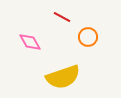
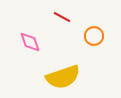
orange circle: moved 6 px right, 1 px up
pink diamond: rotated 10 degrees clockwise
